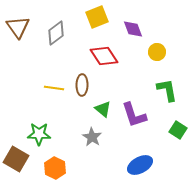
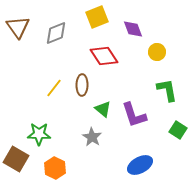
gray diamond: rotated 15 degrees clockwise
yellow line: rotated 60 degrees counterclockwise
